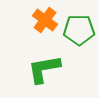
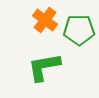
green L-shape: moved 2 px up
